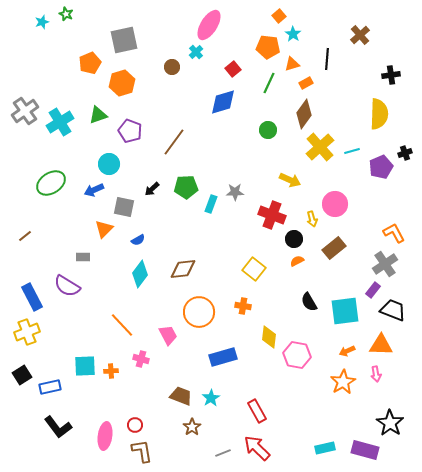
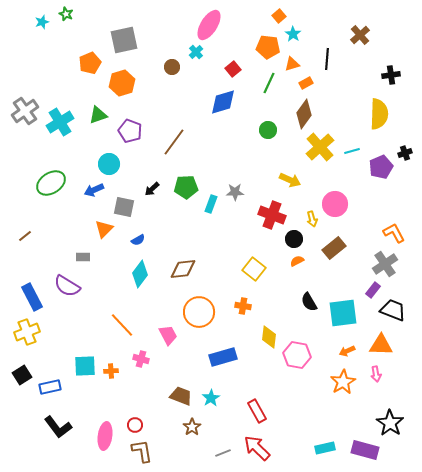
cyan square at (345, 311): moved 2 px left, 2 px down
